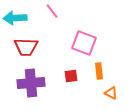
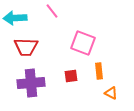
pink square: moved 1 px left
